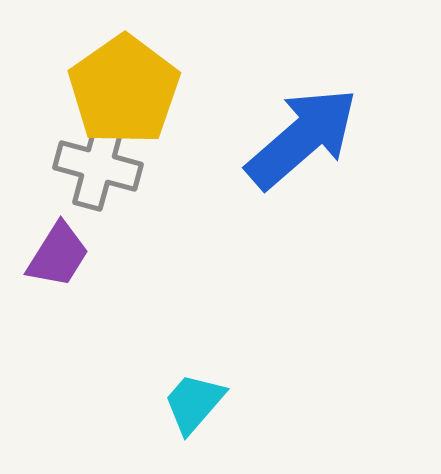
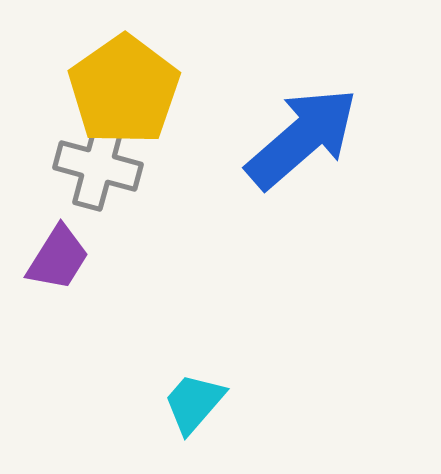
purple trapezoid: moved 3 px down
